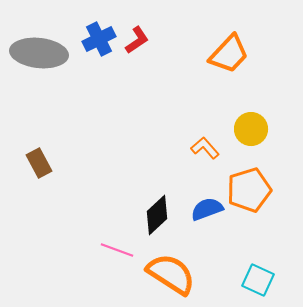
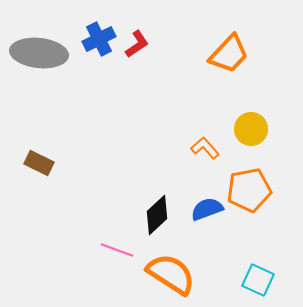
red L-shape: moved 4 px down
brown rectangle: rotated 36 degrees counterclockwise
orange pentagon: rotated 6 degrees clockwise
